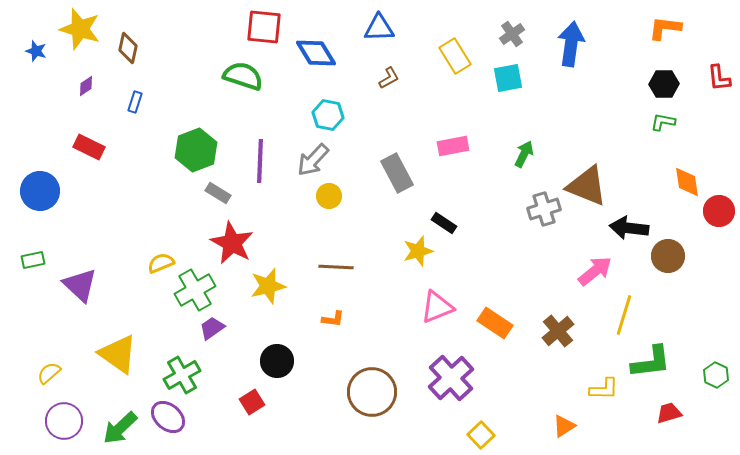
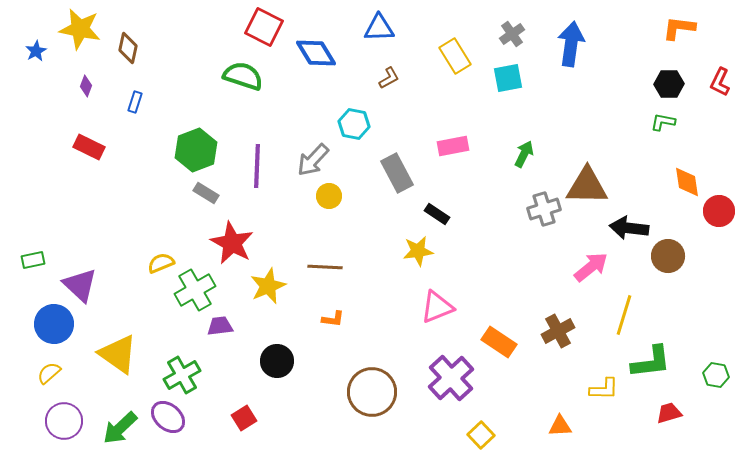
red square at (264, 27): rotated 21 degrees clockwise
orange L-shape at (665, 28): moved 14 px right
yellow star at (80, 29): rotated 6 degrees counterclockwise
blue star at (36, 51): rotated 25 degrees clockwise
red L-shape at (719, 78): moved 1 px right, 4 px down; rotated 32 degrees clockwise
black hexagon at (664, 84): moved 5 px right
purple diamond at (86, 86): rotated 35 degrees counterclockwise
cyan hexagon at (328, 115): moved 26 px right, 9 px down
purple line at (260, 161): moved 3 px left, 5 px down
brown triangle at (587, 186): rotated 21 degrees counterclockwise
blue circle at (40, 191): moved 14 px right, 133 px down
gray rectangle at (218, 193): moved 12 px left
black rectangle at (444, 223): moved 7 px left, 9 px up
yellow star at (418, 251): rotated 8 degrees clockwise
brown line at (336, 267): moved 11 px left
pink arrow at (595, 271): moved 4 px left, 4 px up
yellow star at (268, 286): rotated 9 degrees counterclockwise
orange rectangle at (495, 323): moved 4 px right, 19 px down
purple trapezoid at (212, 328): moved 8 px right, 2 px up; rotated 28 degrees clockwise
brown cross at (558, 331): rotated 12 degrees clockwise
green hexagon at (716, 375): rotated 15 degrees counterclockwise
red square at (252, 402): moved 8 px left, 16 px down
orange triangle at (564, 426): moved 4 px left; rotated 30 degrees clockwise
